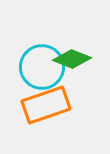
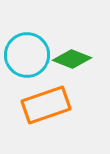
cyan circle: moved 15 px left, 12 px up
